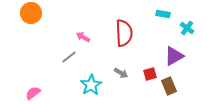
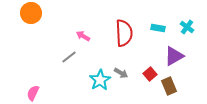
cyan rectangle: moved 5 px left, 14 px down
cyan cross: moved 1 px up
pink arrow: moved 1 px up
red square: rotated 24 degrees counterclockwise
cyan star: moved 9 px right, 5 px up
pink semicircle: rotated 28 degrees counterclockwise
